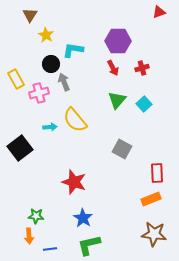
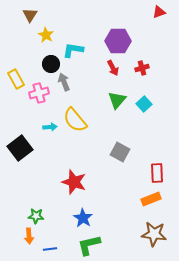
gray square: moved 2 px left, 3 px down
